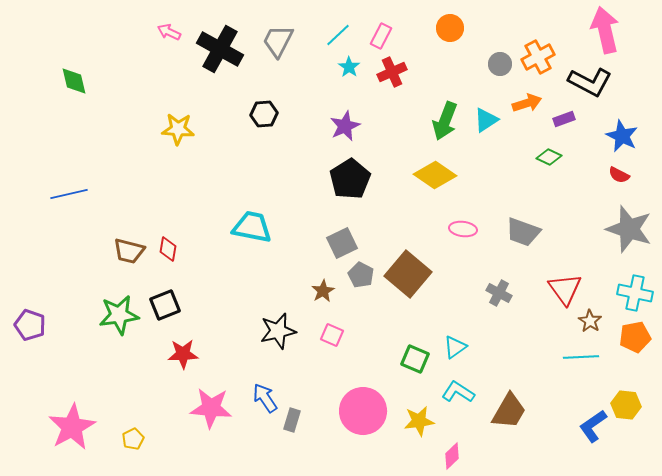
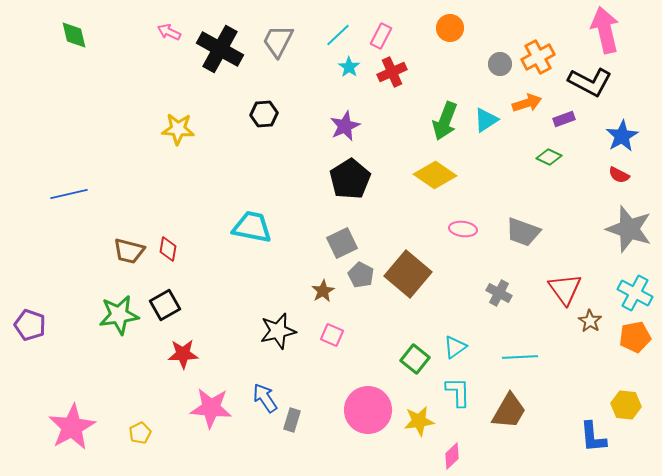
green diamond at (74, 81): moved 46 px up
blue star at (622, 136): rotated 16 degrees clockwise
cyan cross at (635, 293): rotated 16 degrees clockwise
black square at (165, 305): rotated 8 degrees counterclockwise
cyan line at (581, 357): moved 61 px left
green square at (415, 359): rotated 16 degrees clockwise
cyan L-shape at (458, 392): rotated 56 degrees clockwise
pink circle at (363, 411): moved 5 px right, 1 px up
blue L-shape at (593, 426): moved 11 px down; rotated 60 degrees counterclockwise
yellow pentagon at (133, 439): moved 7 px right, 6 px up
